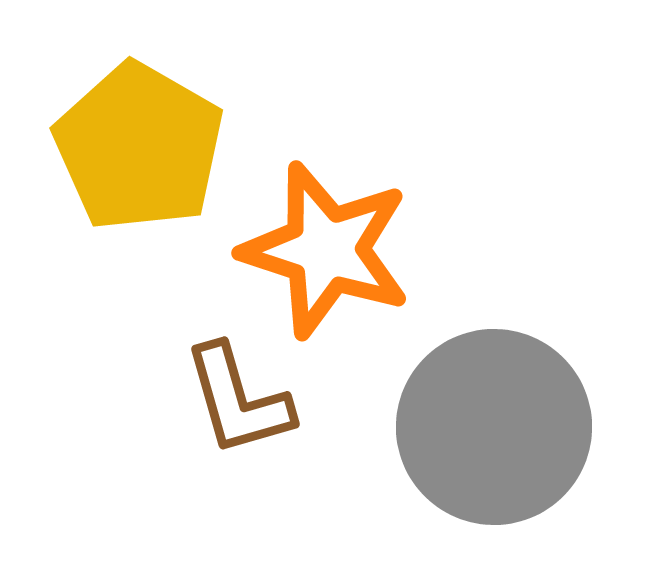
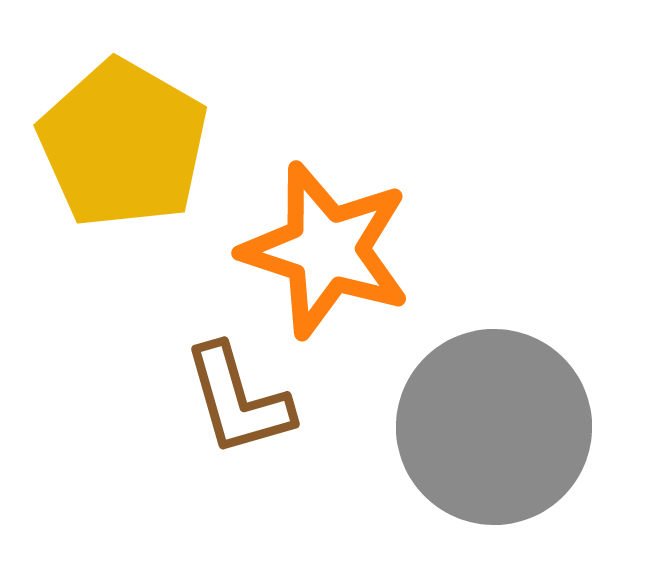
yellow pentagon: moved 16 px left, 3 px up
